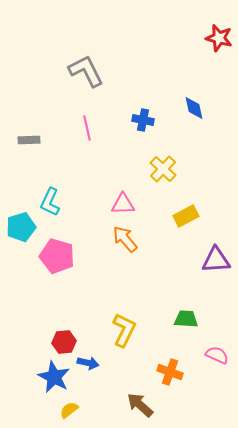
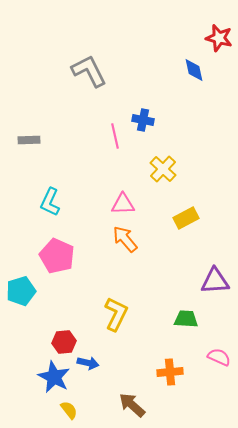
gray L-shape: moved 3 px right
blue diamond: moved 38 px up
pink line: moved 28 px right, 8 px down
yellow rectangle: moved 2 px down
cyan pentagon: moved 64 px down
pink pentagon: rotated 8 degrees clockwise
purple triangle: moved 1 px left, 21 px down
yellow L-shape: moved 8 px left, 16 px up
pink semicircle: moved 2 px right, 2 px down
orange cross: rotated 25 degrees counterclockwise
brown arrow: moved 8 px left
yellow semicircle: rotated 90 degrees clockwise
